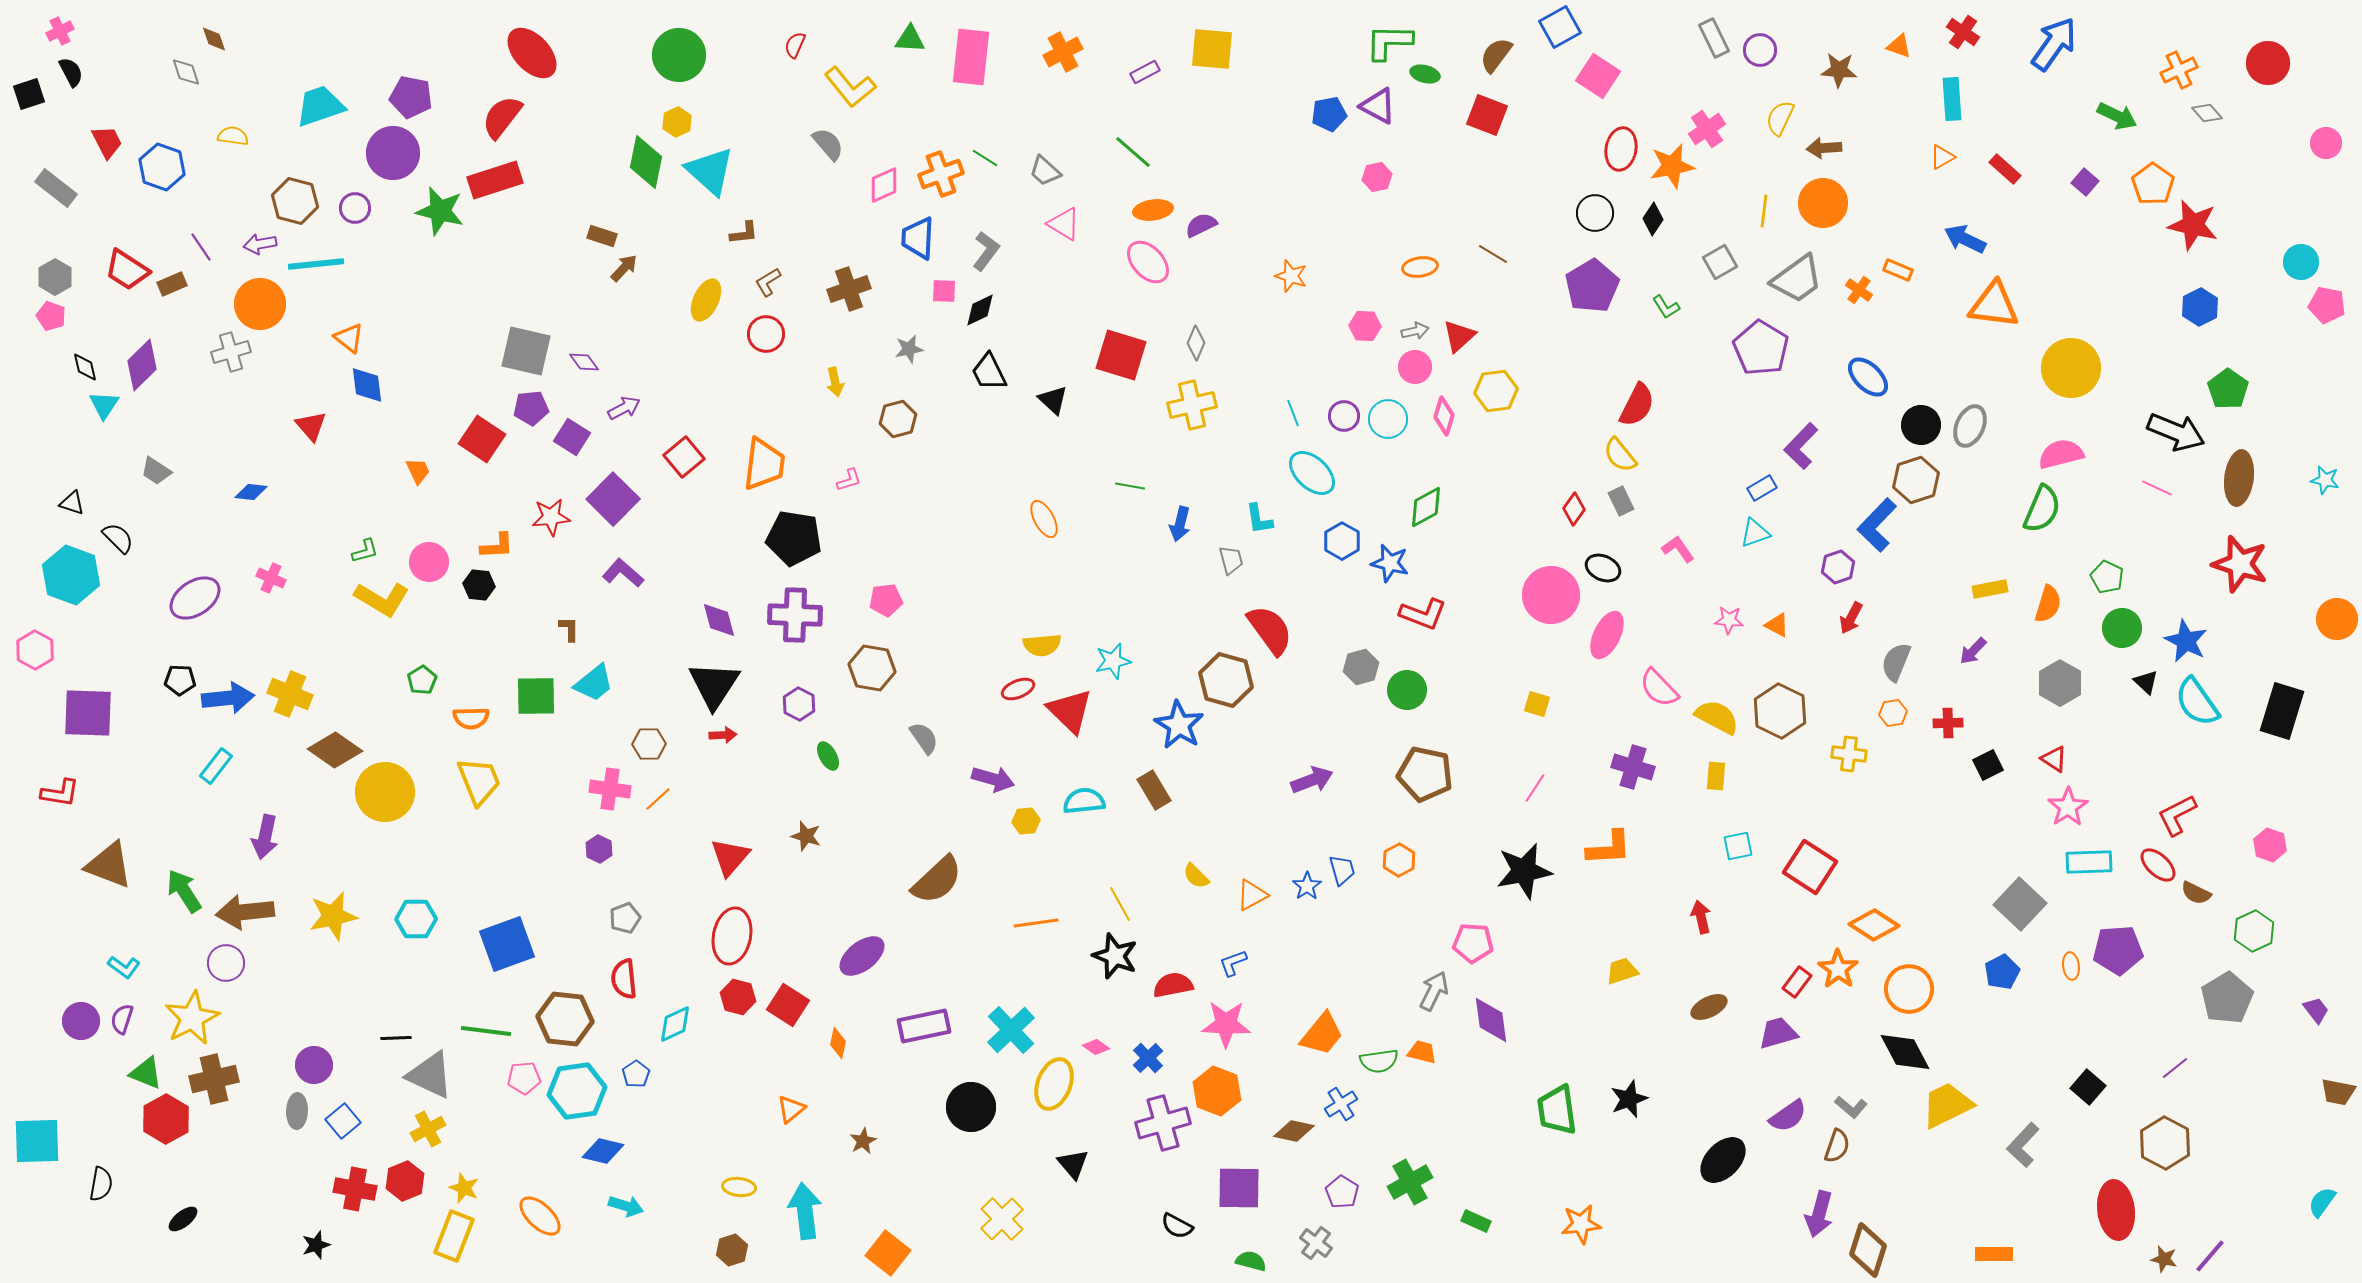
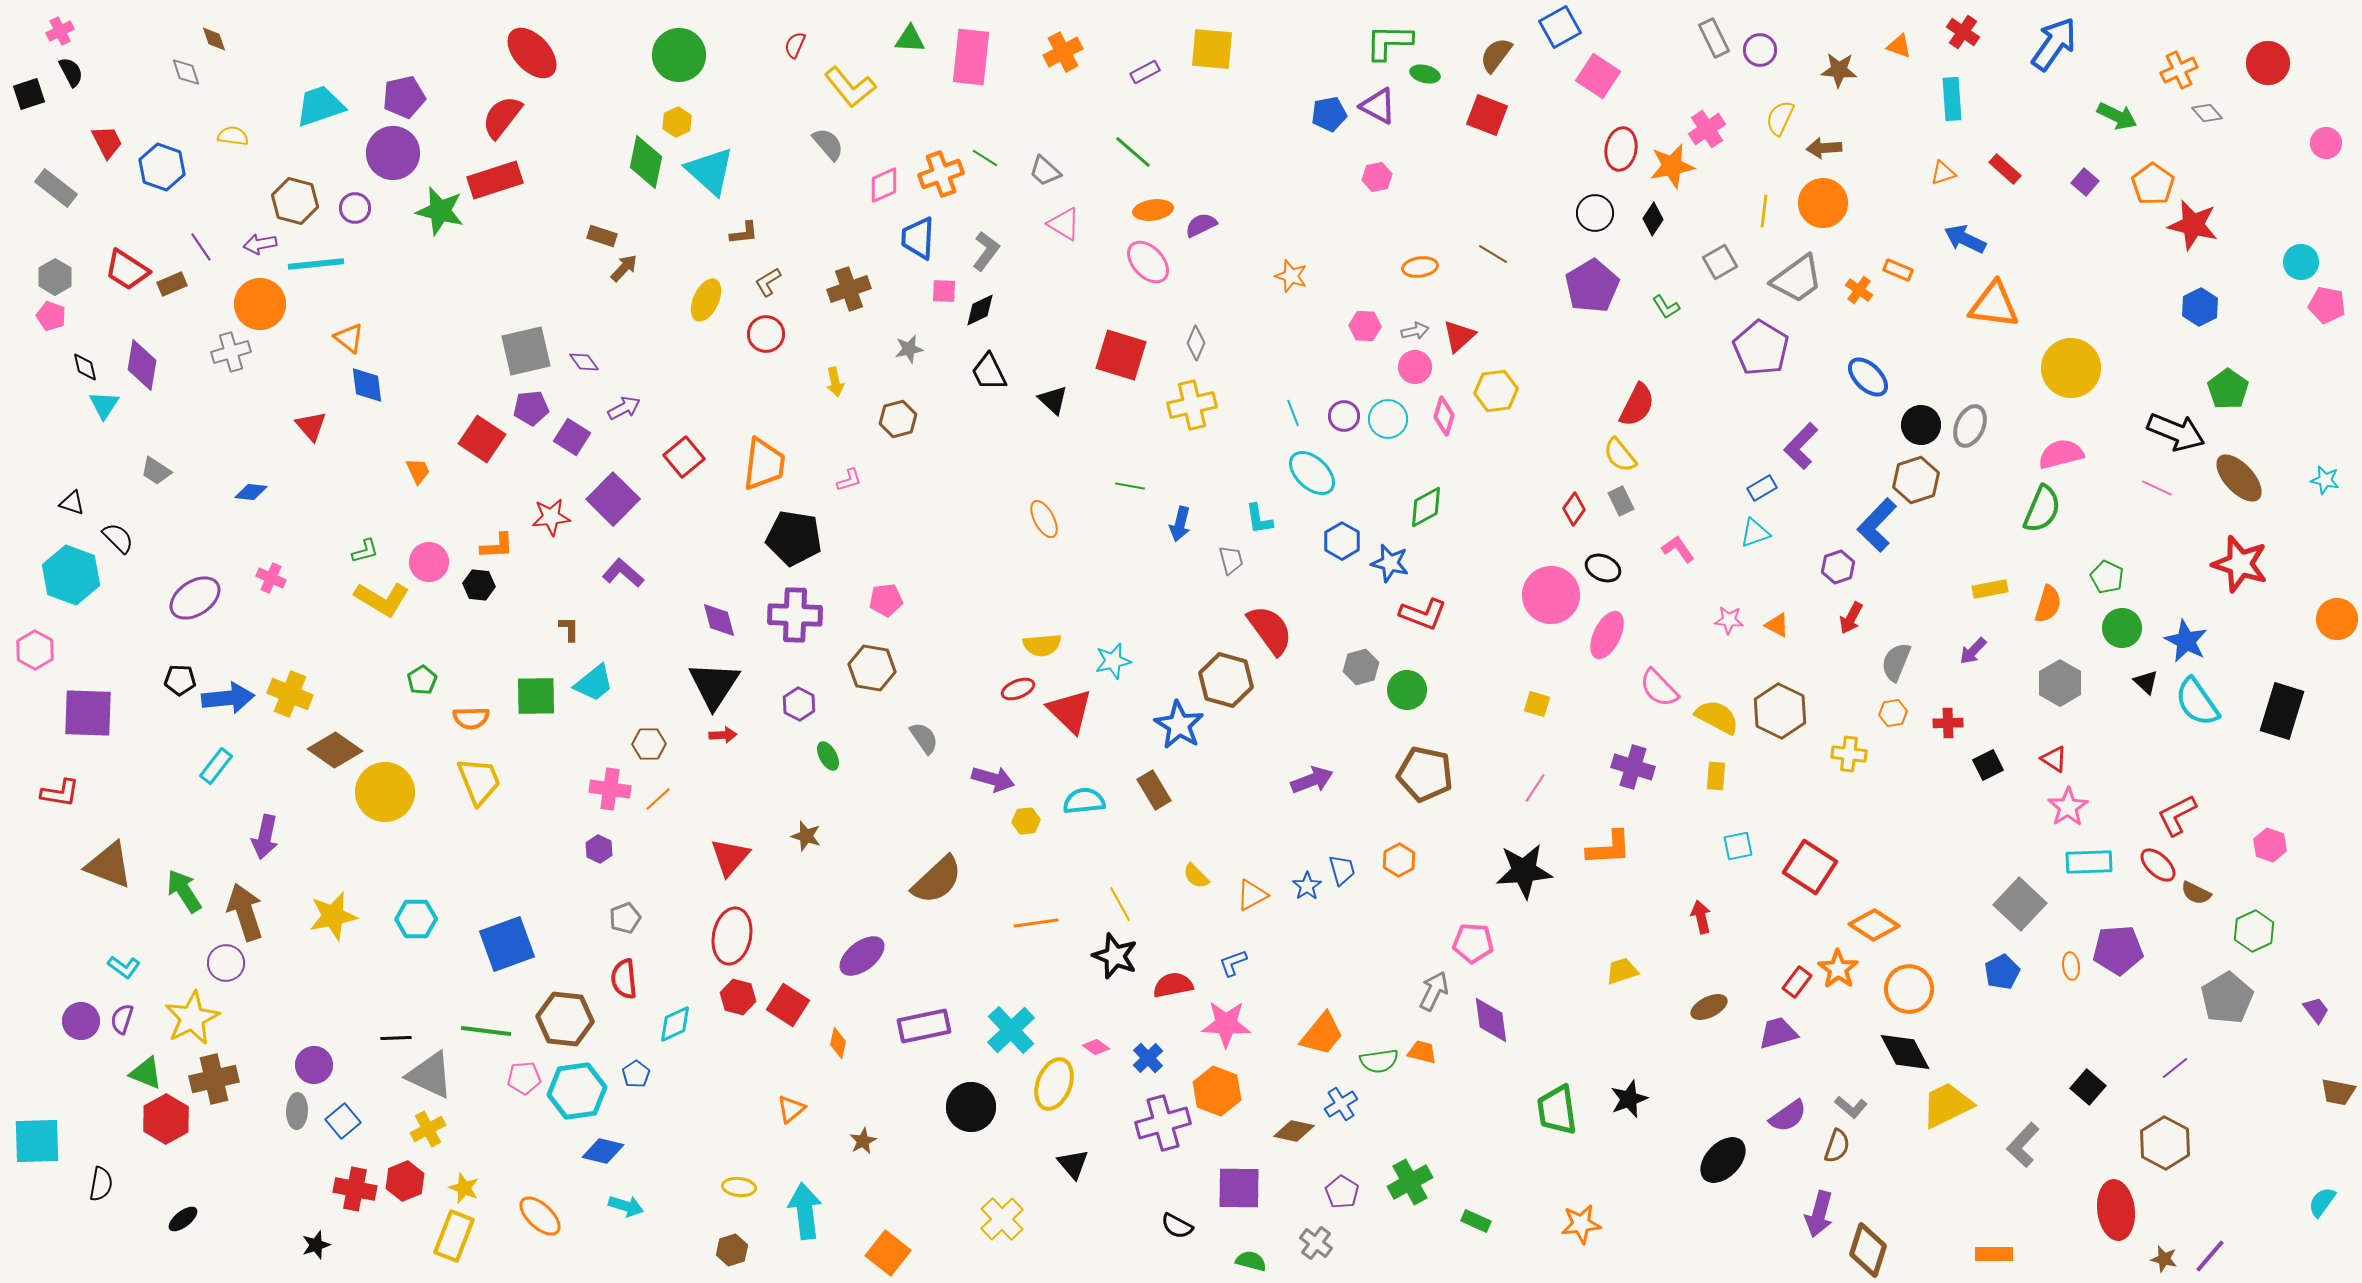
purple pentagon at (411, 97): moved 7 px left; rotated 24 degrees counterclockwise
orange triangle at (1942, 157): moved 1 px right, 16 px down; rotated 12 degrees clockwise
gray square at (526, 351): rotated 26 degrees counterclockwise
purple diamond at (142, 365): rotated 36 degrees counterclockwise
brown ellipse at (2239, 478): rotated 50 degrees counterclockwise
black star at (1524, 871): rotated 6 degrees clockwise
brown arrow at (245, 912): rotated 78 degrees clockwise
